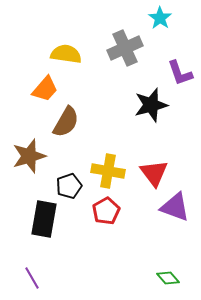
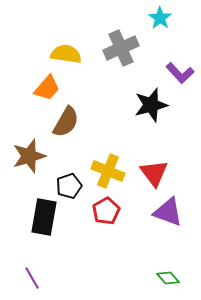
gray cross: moved 4 px left
purple L-shape: rotated 24 degrees counterclockwise
orange trapezoid: moved 2 px right, 1 px up
yellow cross: rotated 12 degrees clockwise
purple triangle: moved 7 px left, 5 px down
black rectangle: moved 2 px up
